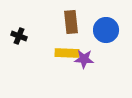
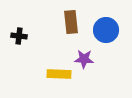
black cross: rotated 14 degrees counterclockwise
yellow rectangle: moved 8 px left, 21 px down
